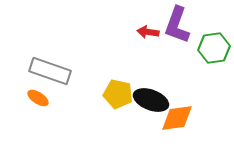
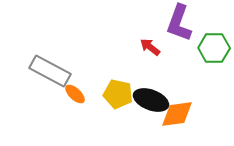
purple L-shape: moved 2 px right, 2 px up
red arrow: moved 2 px right, 15 px down; rotated 30 degrees clockwise
green hexagon: rotated 8 degrees clockwise
gray rectangle: rotated 9 degrees clockwise
orange ellipse: moved 37 px right, 4 px up; rotated 10 degrees clockwise
orange diamond: moved 4 px up
